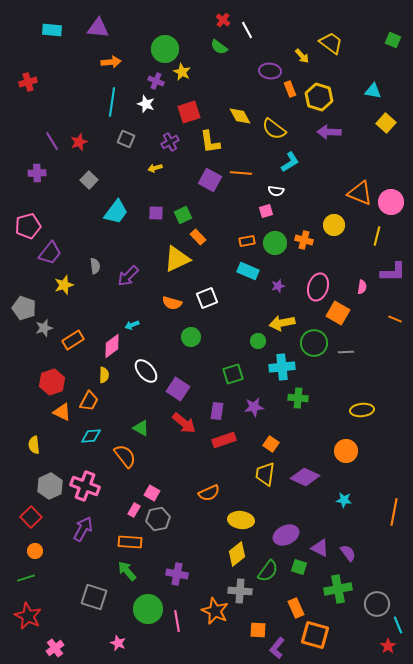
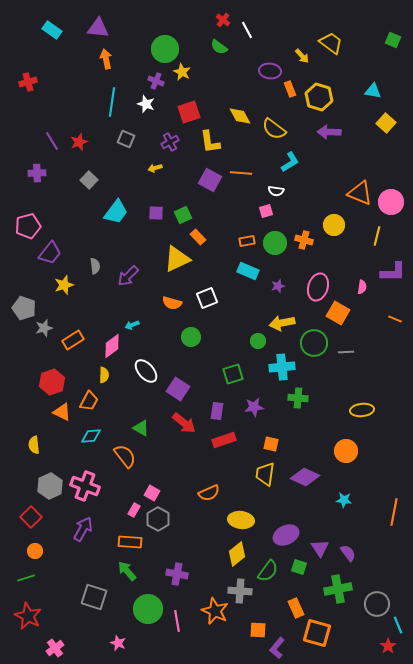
cyan rectangle at (52, 30): rotated 30 degrees clockwise
orange arrow at (111, 62): moved 5 px left, 3 px up; rotated 96 degrees counterclockwise
orange square at (271, 444): rotated 21 degrees counterclockwise
gray hexagon at (158, 519): rotated 20 degrees counterclockwise
purple triangle at (320, 548): rotated 30 degrees clockwise
orange square at (315, 635): moved 2 px right, 2 px up
